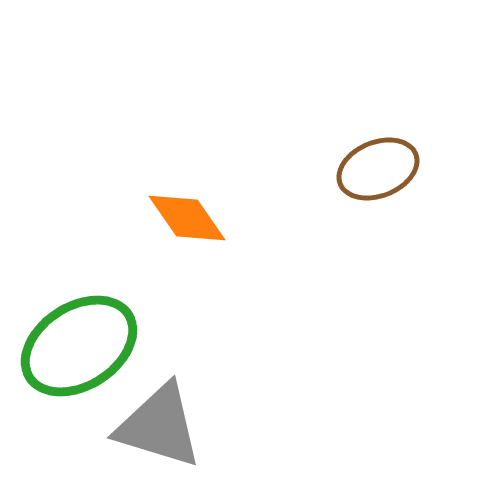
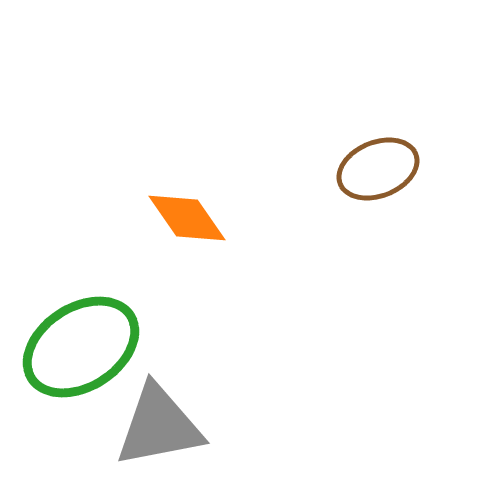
green ellipse: moved 2 px right, 1 px down
gray triangle: rotated 28 degrees counterclockwise
